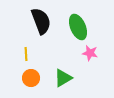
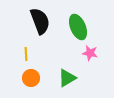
black semicircle: moved 1 px left
green triangle: moved 4 px right
